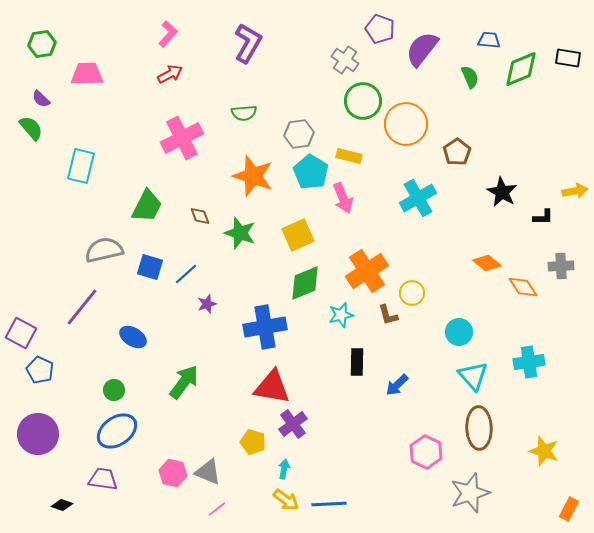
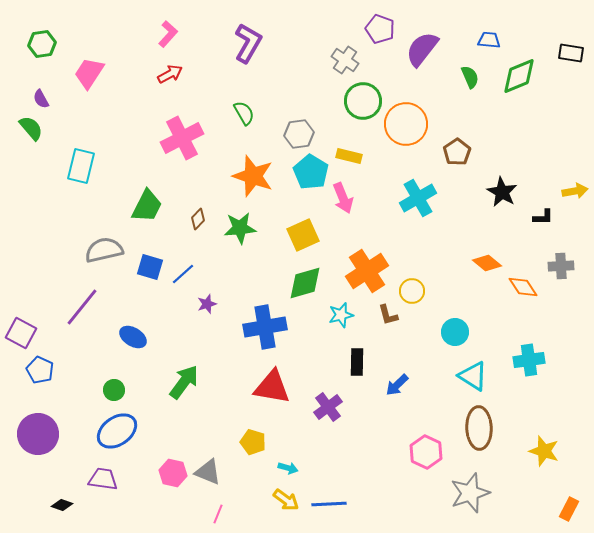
black rectangle at (568, 58): moved 3 px right, 5 px up
green diamond at (521, 69): moved 2 px left, 7 px down
pink trapezoid at (87, 74): moved 2 px right, 1 px up; rotated 56 degrees counterclockwise
purple semicircle at (41, 99): rotated 18 degrees clockwise
green semicircle at (244, 113): rotated 115 degrees counterclockwise
brown diamond at (200, 216): moved 2 px left, 3 px down; rotated 65 degrees clockwise
green star at (240, 233): moved 5 px up; rotated 24 degrees counterclockwise
yellow square at (298, 235): moved 5 px right
blue line at (186, 274): moved 3 px left
green diamond at (305, 283): rotated 6 degrees clockwise
yellow circle at (412, 293): moved 2 px up
cyan circle at (459, 332): moved 4 px left
cyan cross at (529, 362): moved 2 px up
cyan triangle at (473, 376): rotated 16 degrees counterclockwise
purple cross at (293, 424): moved 35 px right, 17 px up
cyan arrow at (284, 469): moved 4 px right, 1 px up; rotated 96 degrees clockwise
pink line at (217, 509): moved 1 px right, 5 px down; rotated 30 degrees counterclockwise
